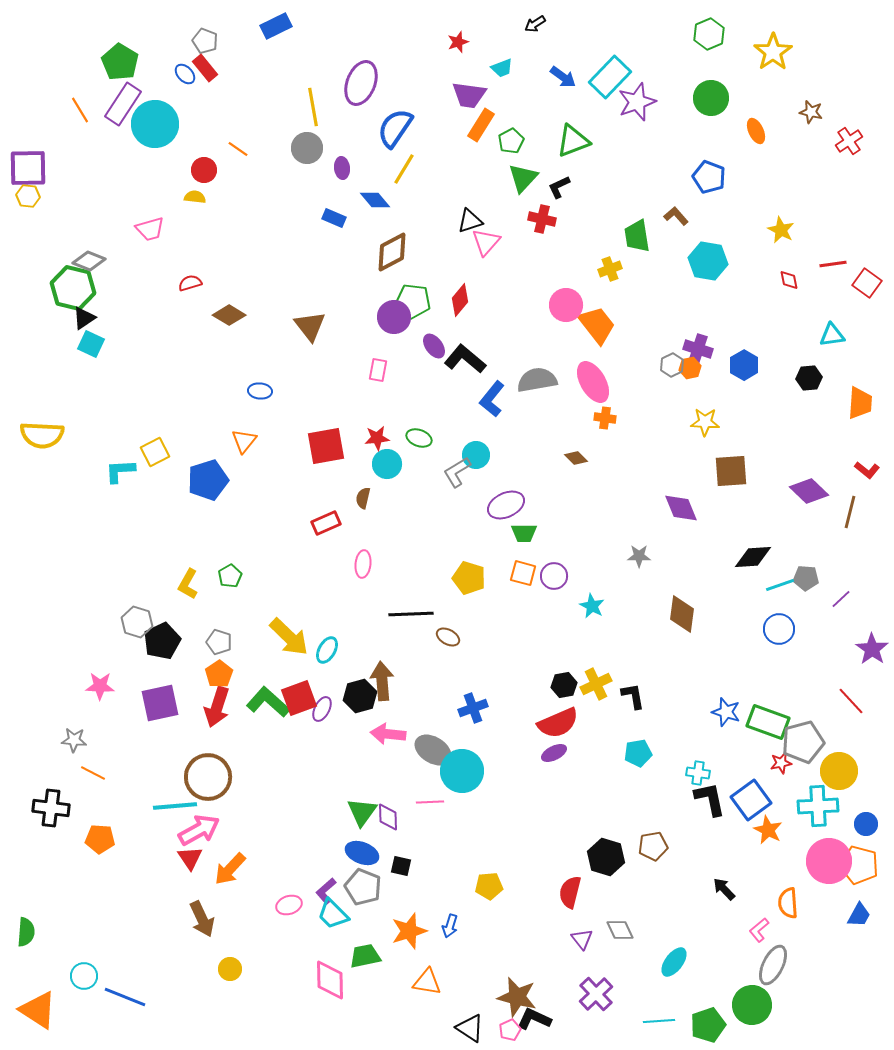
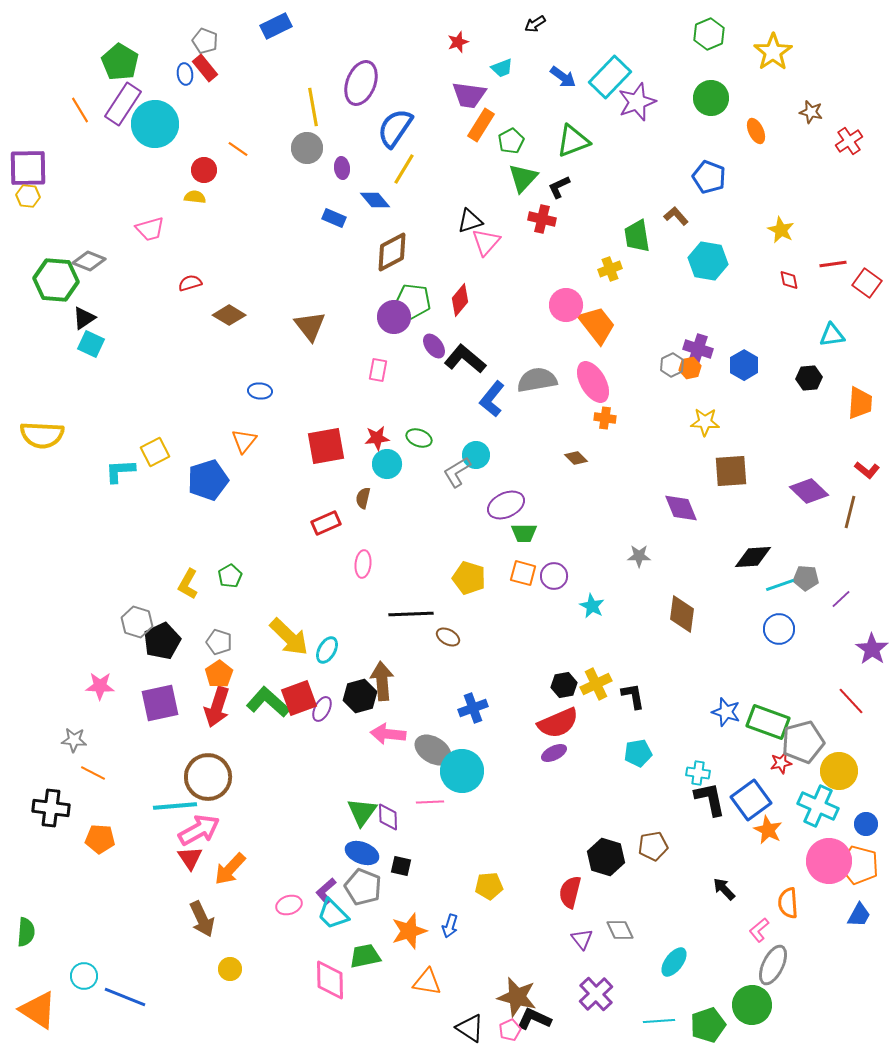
blue ellipse at (185, 74): rotated 35 degrees clockwise
green hexagon at (73, 288): moved 17 px left, 8 px up; rotated 9 degrees counterclockwise
cyan cross at (818, 806): rotated 27 degrees clockwise
